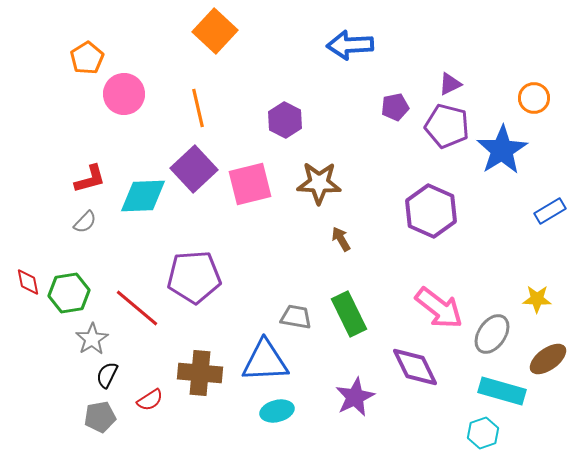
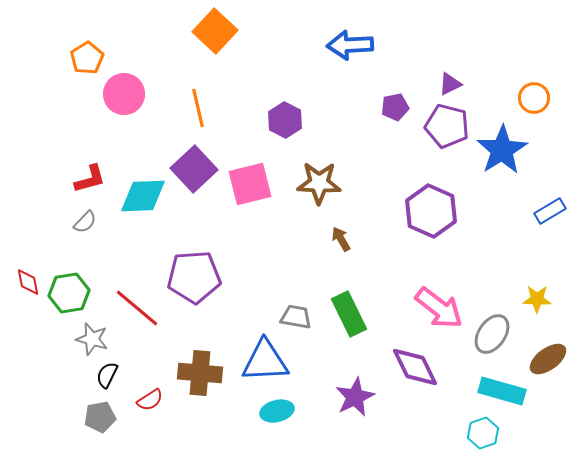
gray star at (92, 339): rotated 24 degrees counterclockwise
